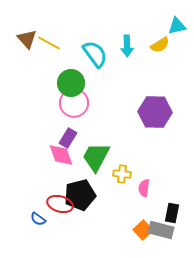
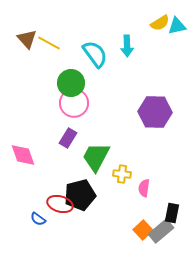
yellow semicircle: moved 22 px up
pink diamond: moved 38 px left
gray rectangle: moved 1 px down; rotated 55 degrees counterclockwise
